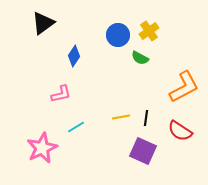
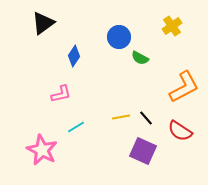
yellow cross: moved 23 px right, 5 px up
blue circle: moved 1 px right, 2 px down
black line: rotated 49 degrees counterclockwise
pink star: moved 2 px down; rotated 20 degrees counterclockwise
